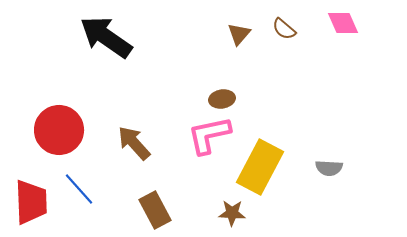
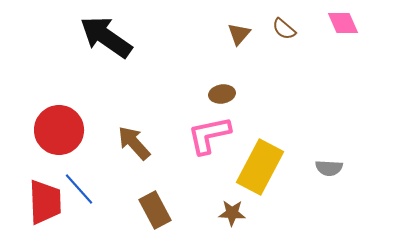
brown ellipse: moved 5 px up
red trapezoid: moved 14 px right
